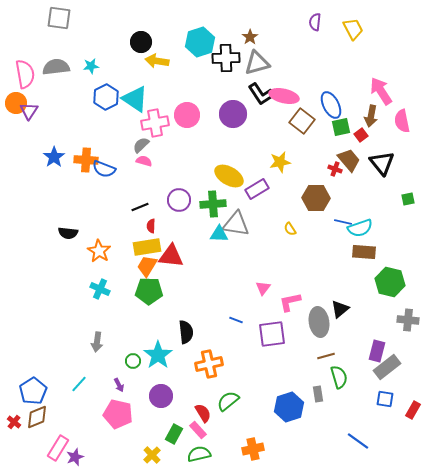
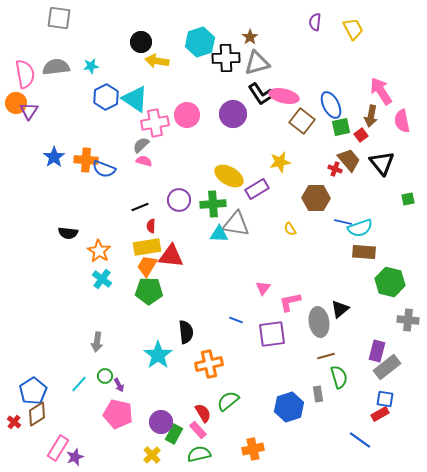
cyan cross at (100, 289): moved 2 px right, 10 px up; rotated 12 degrees clockwise
green circle at (133, 361): moved 28 px left, 15 px down
purple circle at (161, 396): moved 26 px down
red rectangle at (413, 410): moved 33 px left, 4 px down; rotated 30 degrees clockwise
brown diamond at (37, 417): moved 3 px up; rotated 10 degrees counterclockwise
blue line at (358, 441): moved 2 px right, 1 px up
